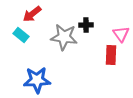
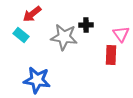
blue star: rotated 12 degrees clockwise
